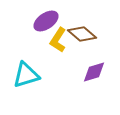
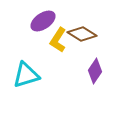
purple ellipse: moved 3 px left
brown diamond: rotated 8 degrees counterclockwise
purple diamond: moved 1 px right, 1 px up; rotated 40 degrees counterclockwise
